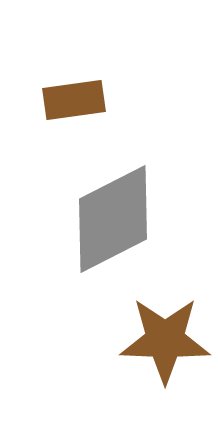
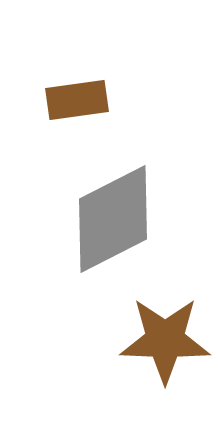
brown rectangle: moved 3 px right
